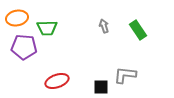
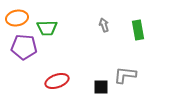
gray arrow: moved 1 px up
green rectangle: rotated 24 degrees clockwise
